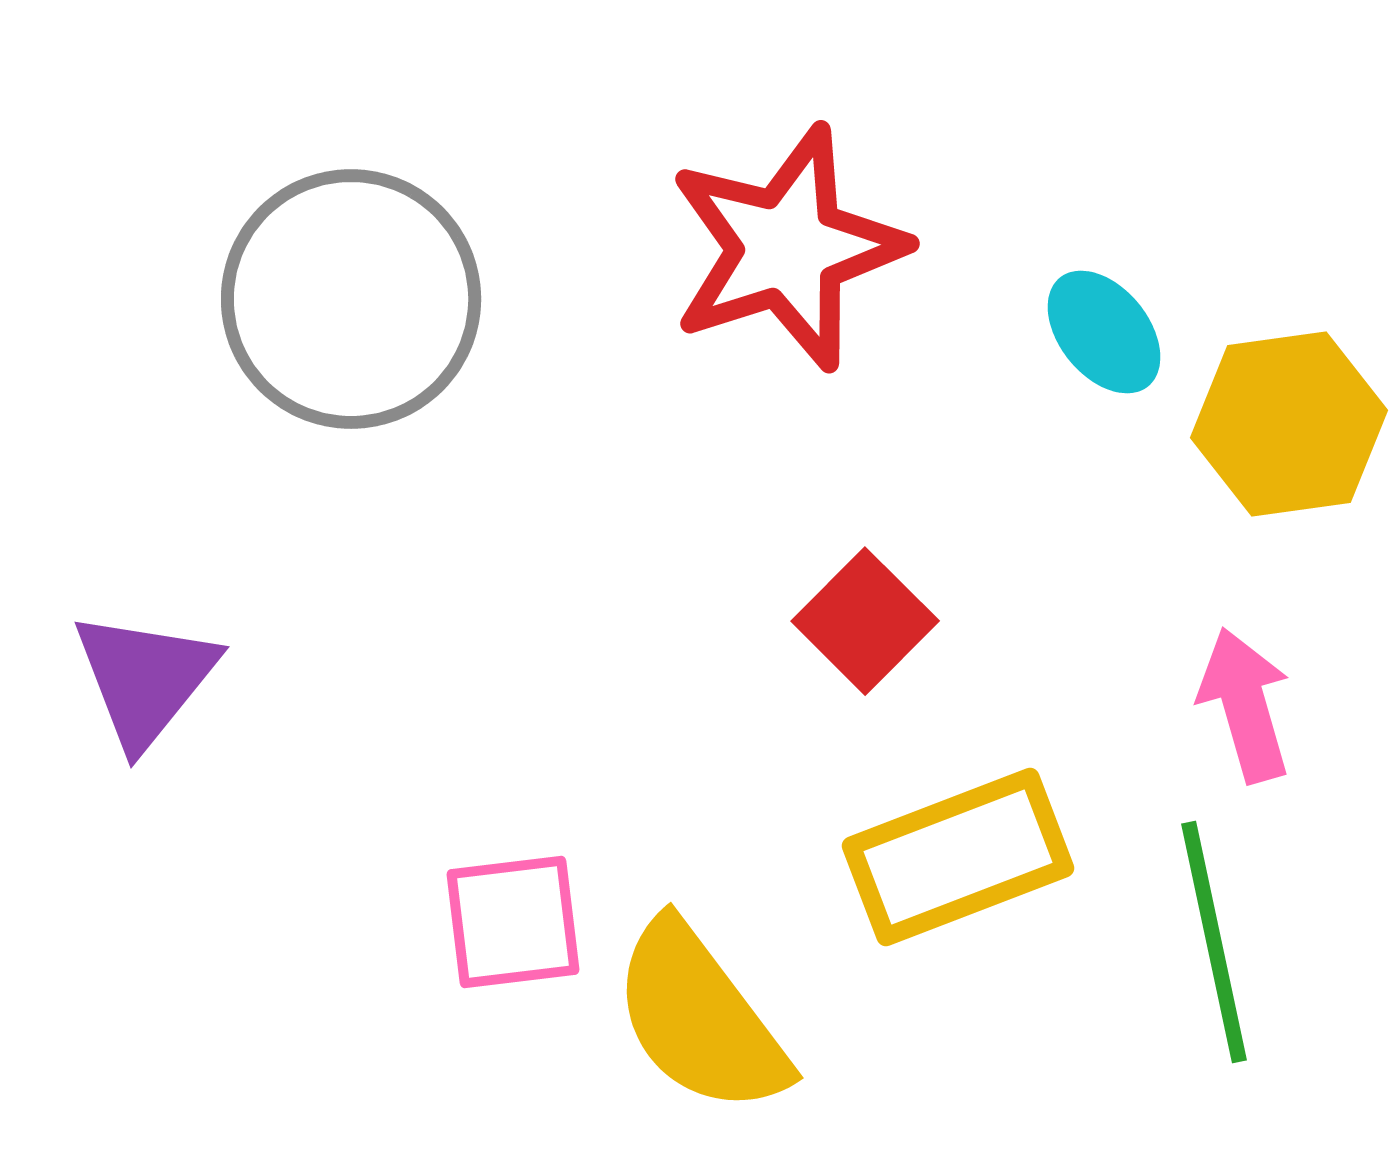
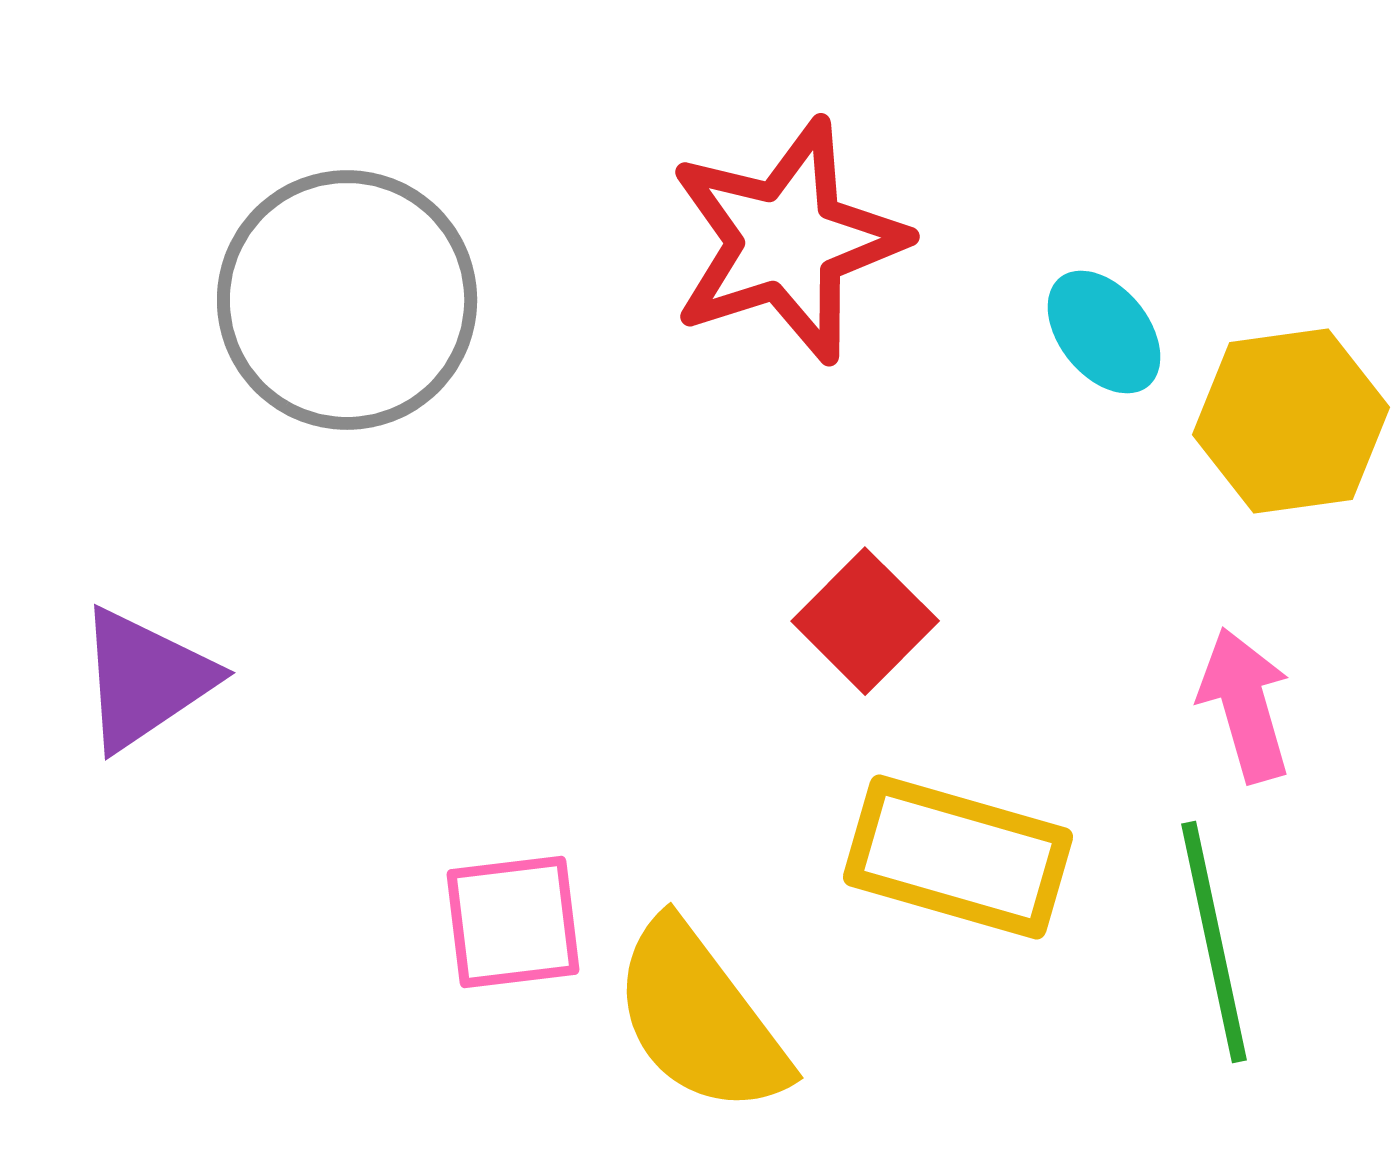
red star: moved 7 px up
gray circle: moved 4 px left, 1 px down
yellow hexagon: moved 2 px right, 3 px up
purple triangle: rotated 17 degrees clockwise
yellow rectangle: rotated 37 degrees clockwise
